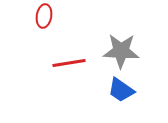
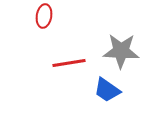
blue trapezoid: moved 14 px left
